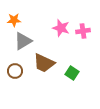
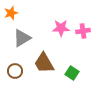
orange star: moved 3 px left, 7 px up; rotated 16 degrees counterclockwise
pink star: rotated 18 degrees counterclockwise
gray triangle: moved 1 px left, 3 px up
brown trapezoid: rotated 35 degrees clockwise
